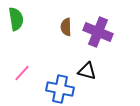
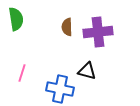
brown semicircle: moved 1 px right
purple cross: rotated 28 degrees counterclockwise
pink line: rotated 24 degrees counterclockwise
